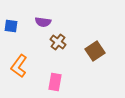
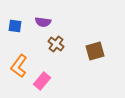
blue square: moved 4 px right
brown cross: moved 2 px left, 2 px down
brown square: rotated 18 degrees clockwise
pink rectangle: moved 13 px left, 1 px up; rotated 30 degrees clockwise
